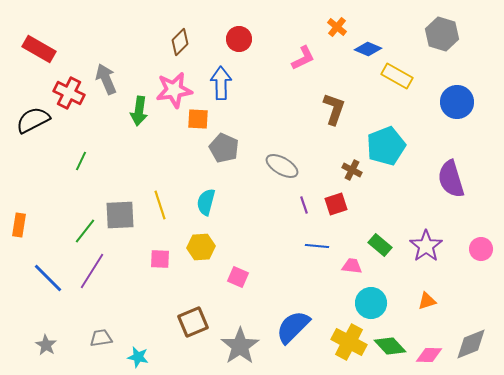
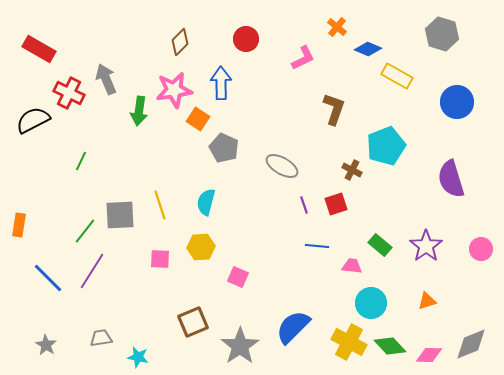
red circle at (239, 39): moved 7 px right
orange square at (198, 119): rotated 30 degrees clockwise
